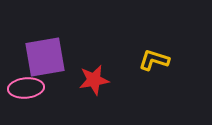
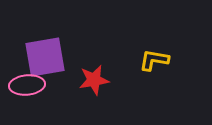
yellow L-shape: rotated 8 degrees counterclockwise
pink ellipse: moved 1 px right, 3 px up
